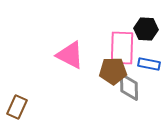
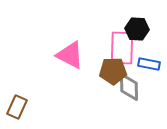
black hexagon: moved 9 px left
